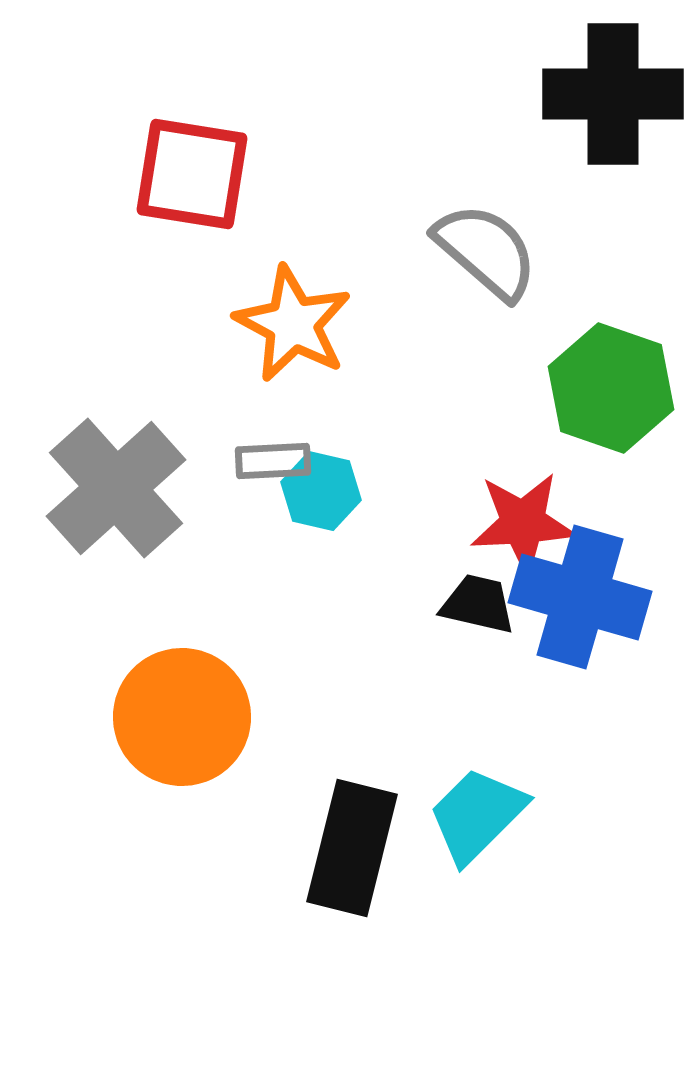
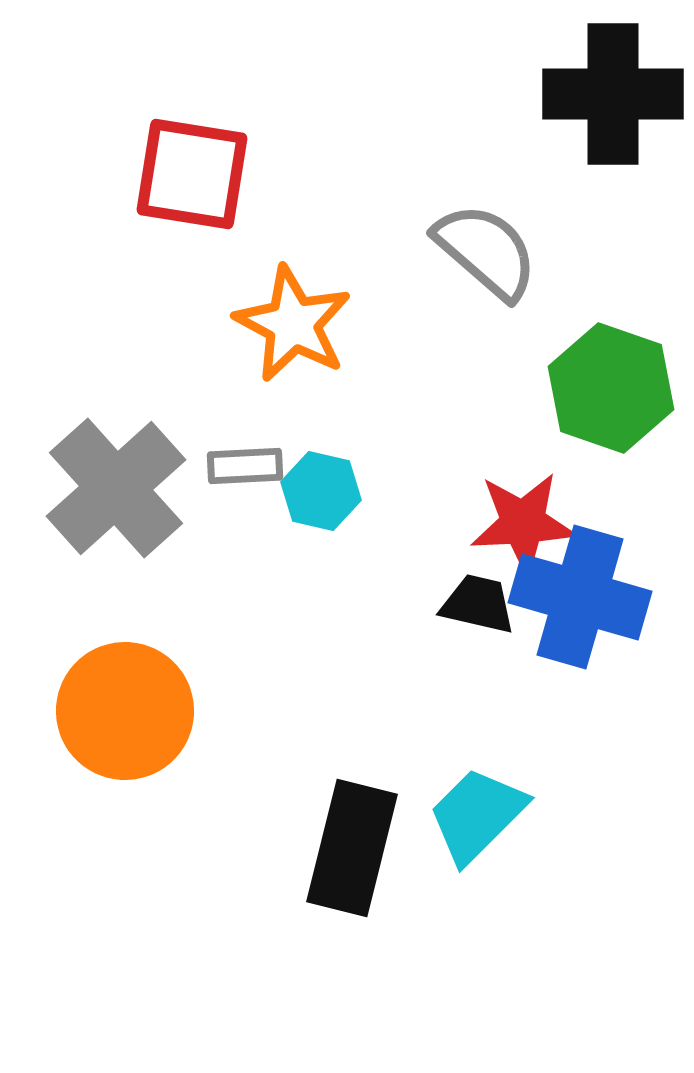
gray rectangle: moved 28 px left, 5 px down
orange circle: moved 57 px left, 6 px up
